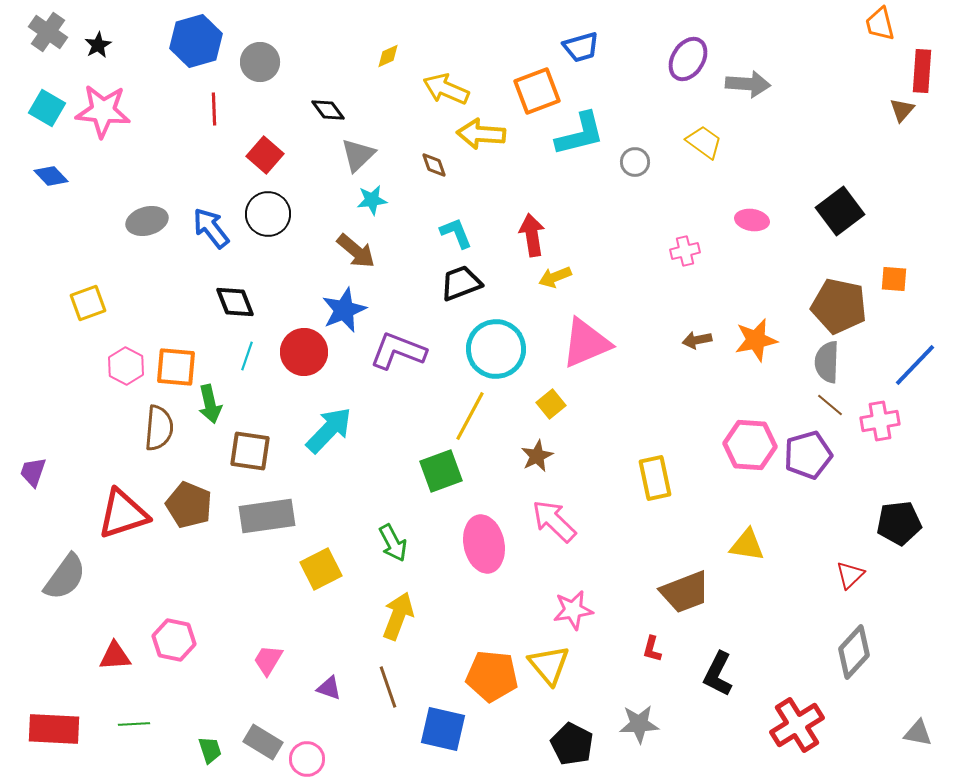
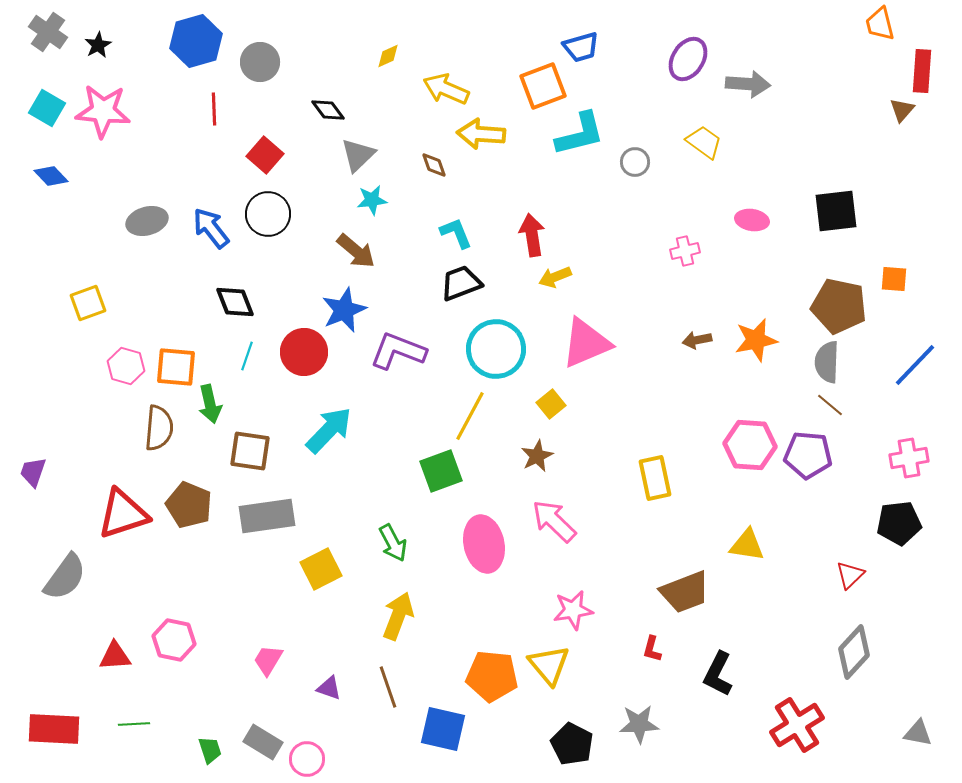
orange square at (537, 91): moved 6 px right, 5 px up
black square at (840, 211): moved 4 px left; rotated 30 degrees clockwise
pink hexagon at (126, 366): rotated 12 degrees counterclockwise
pink cross at (880, 421): moved 29 px right, 37 px down
purple pentagon at (808, 455): rotated 21 degrees clockwise
